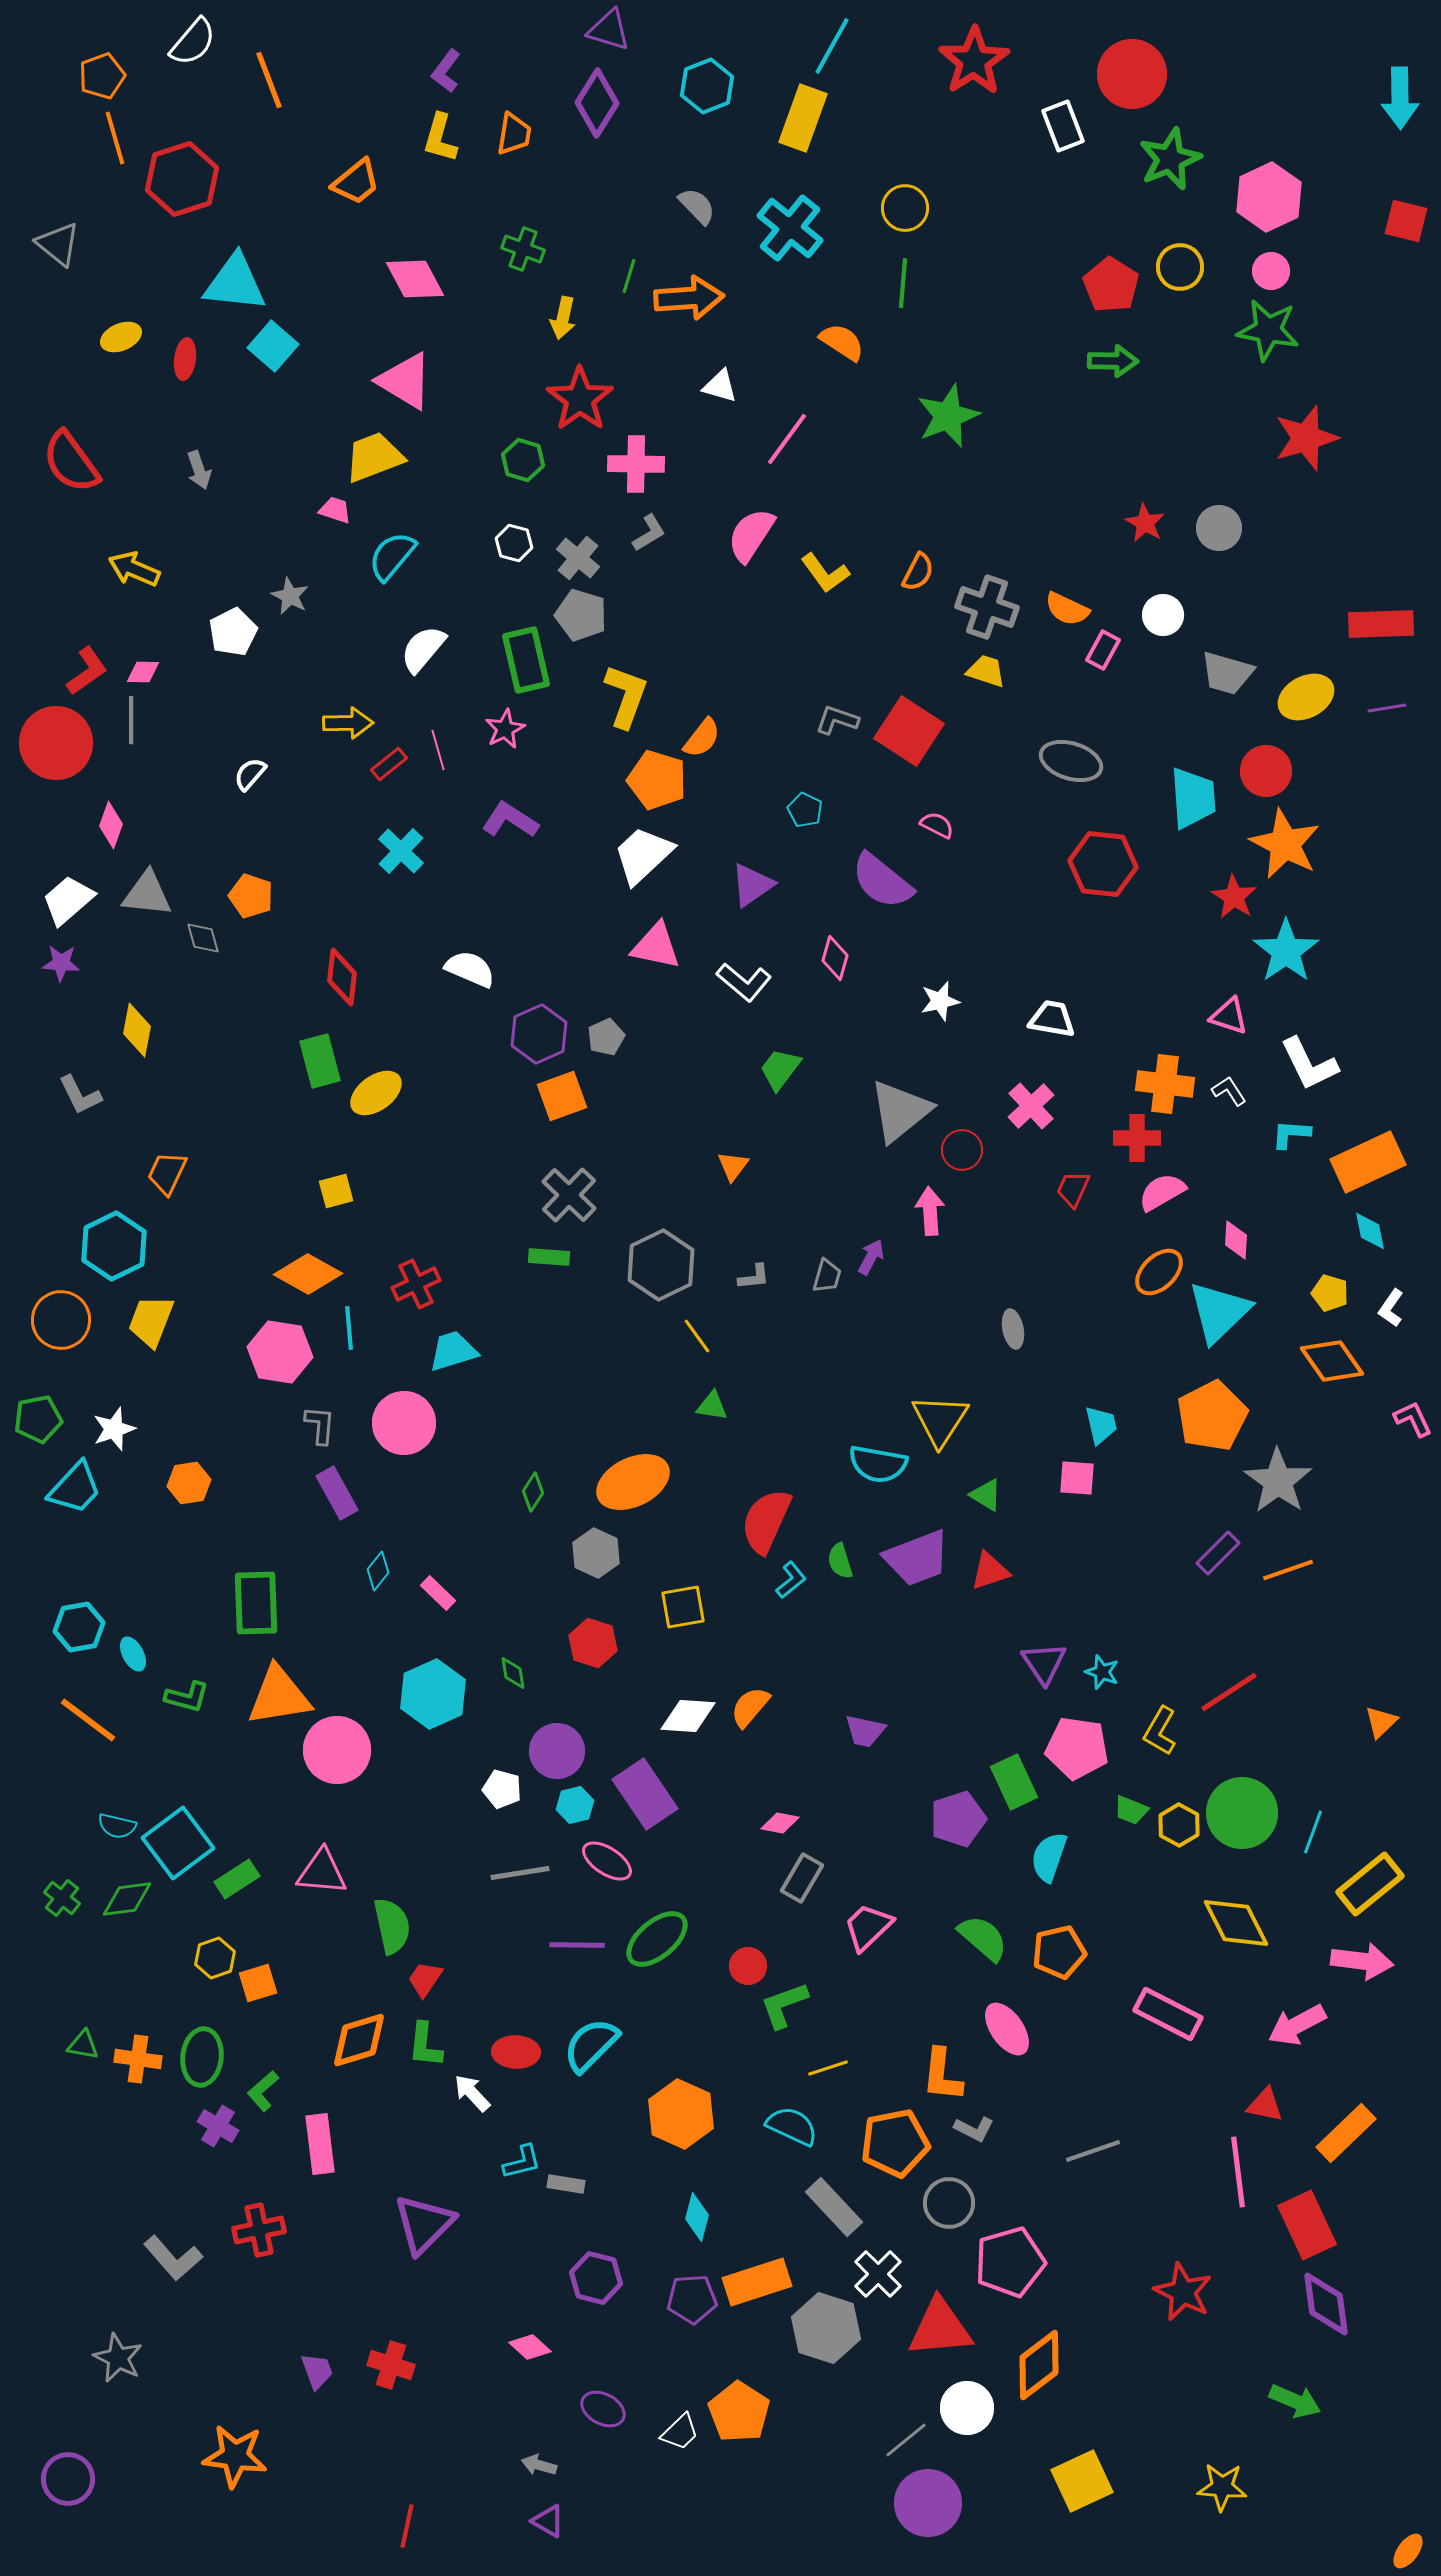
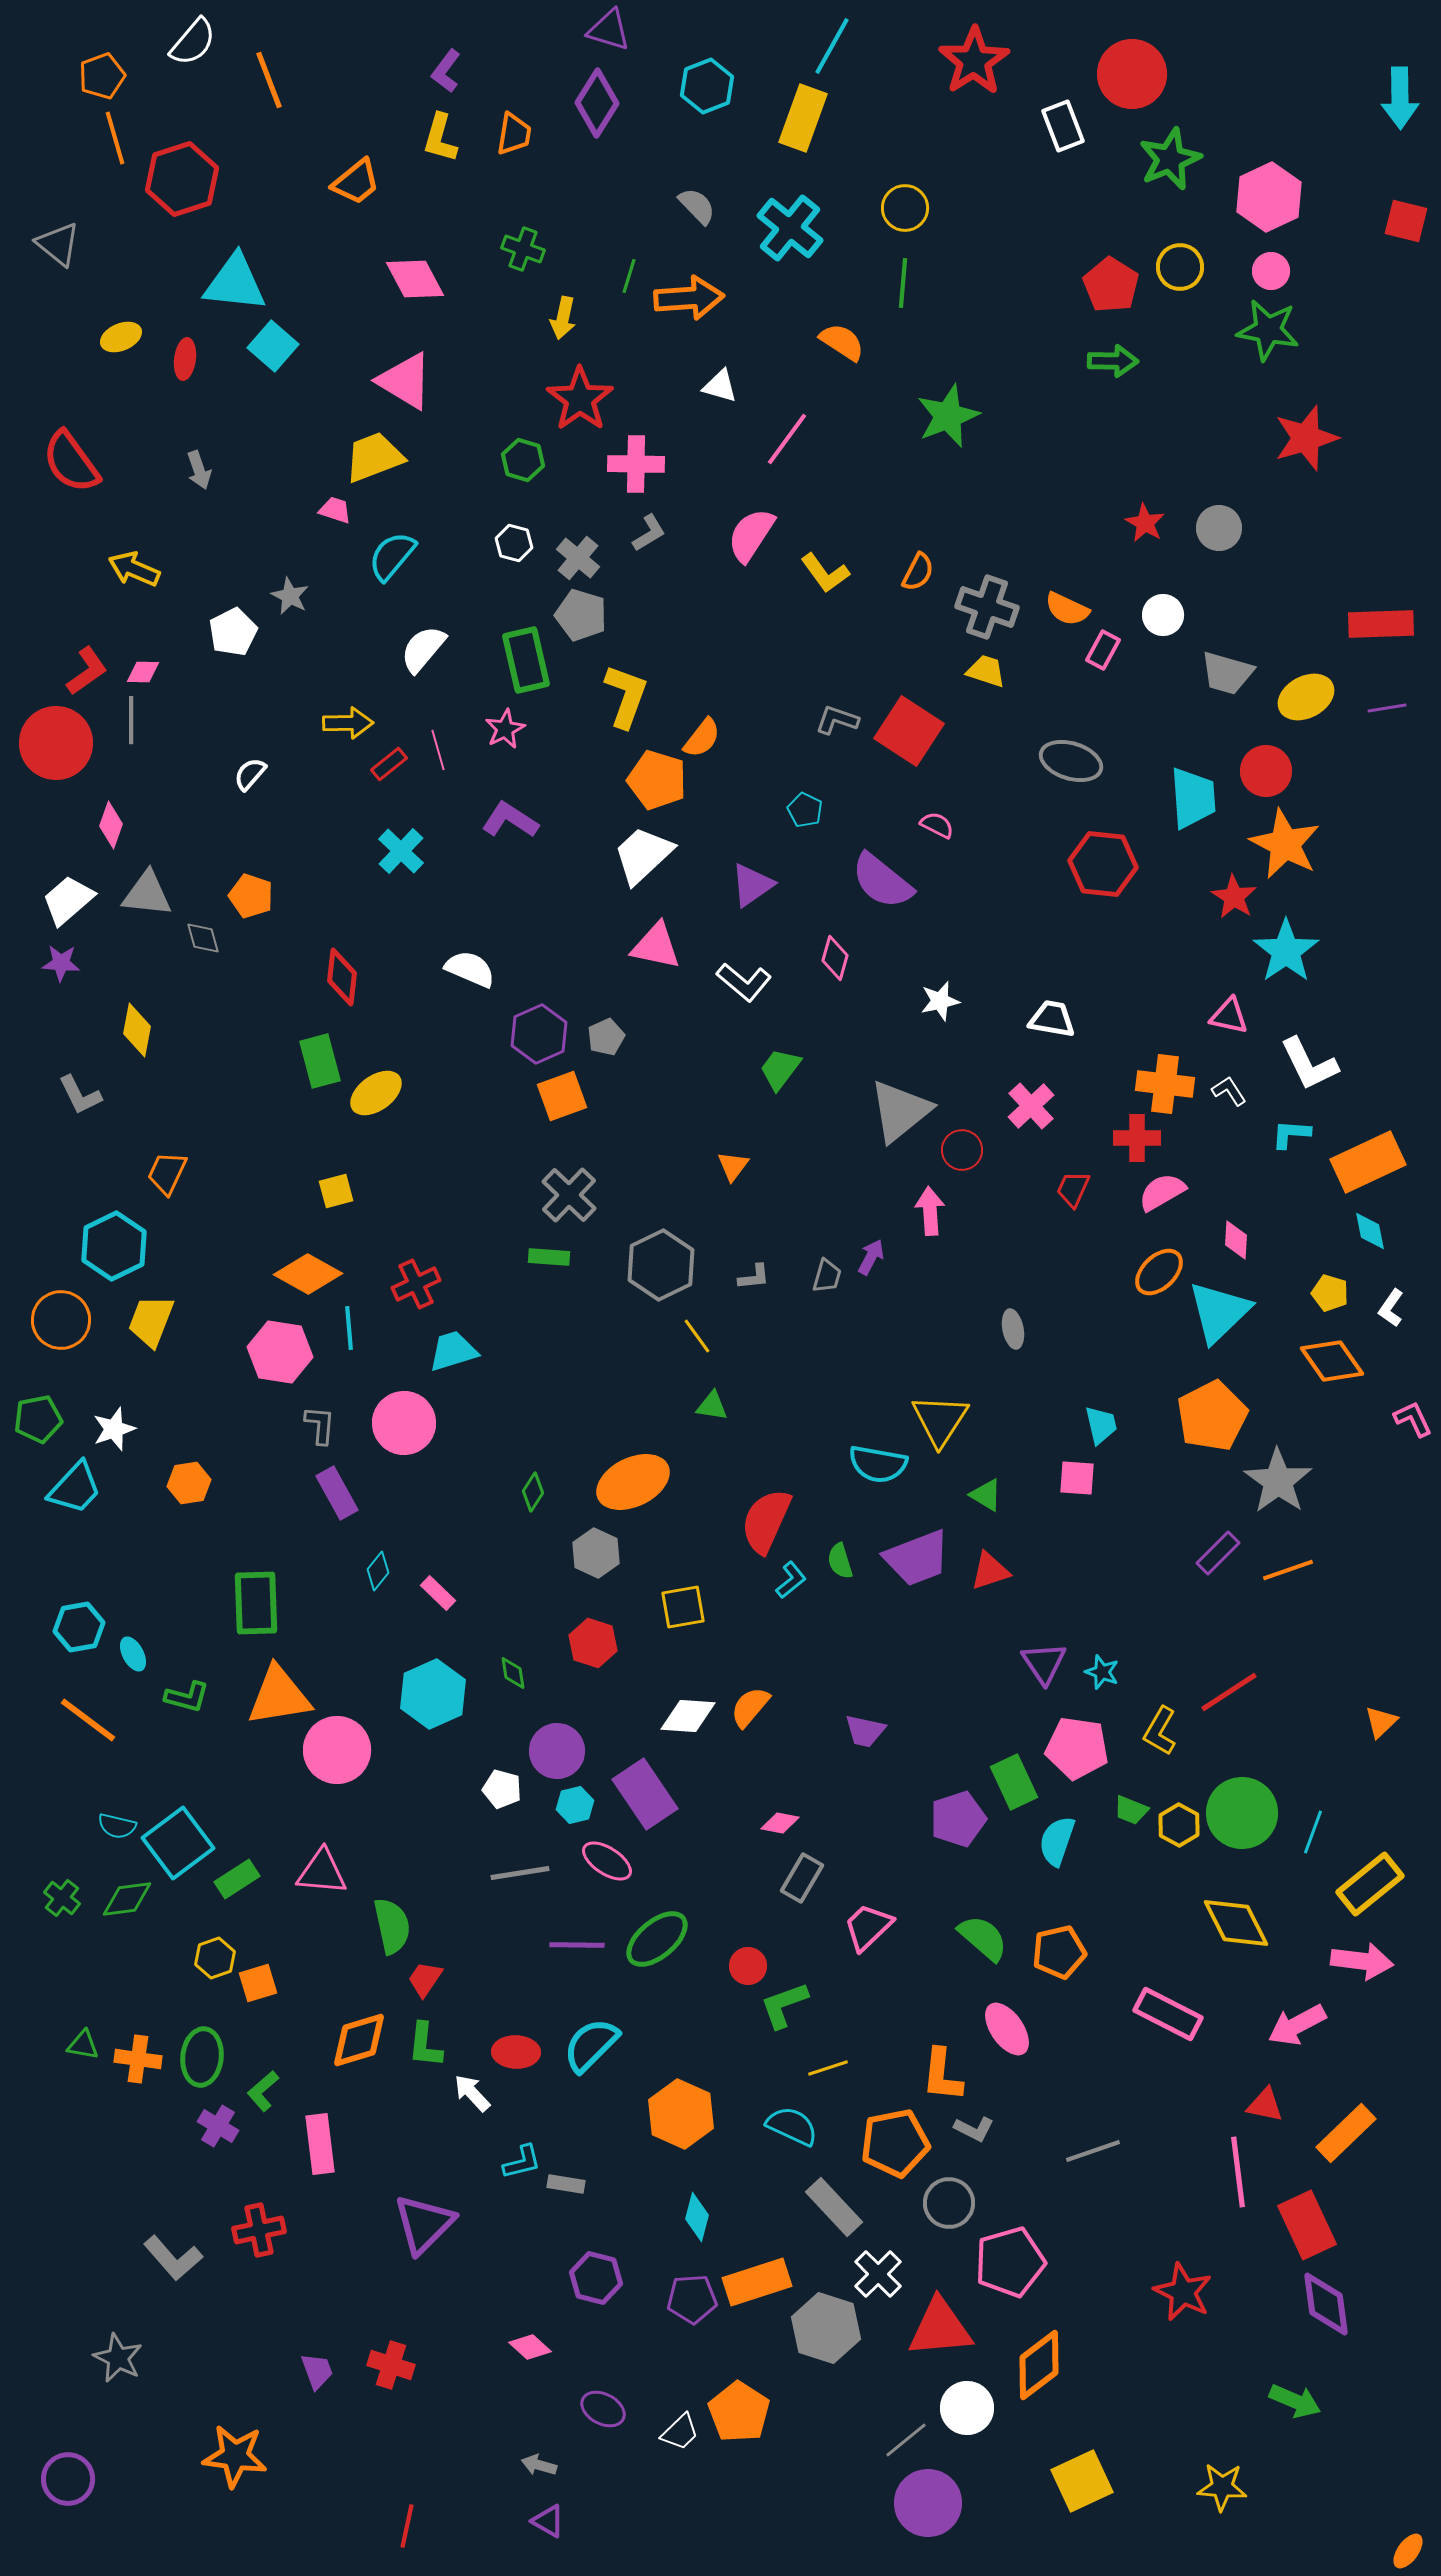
pink triangle at (1229, 1016): rotated 6 degrees counterclockwise
cyan semicircle at (1049, 1857): moved 8 px right, 16 px up
